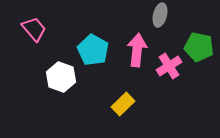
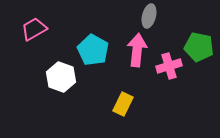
gray ellipse: moved 11 px left, 1 px down
pink trapezoid: rotated 80 degrees counterclockwise
pink cross: rotated 15 degrees clockwise
yellow rectangle: rotated 20 degrees counterclockwise
